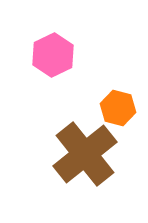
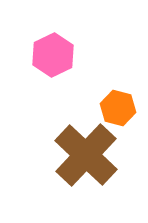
brown cross: moved 1 px right, 1 px down; rotated 8 degrees counterclockwise
